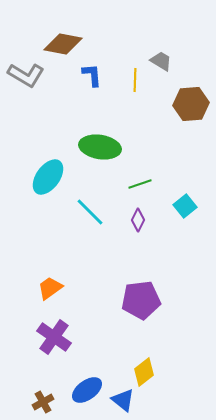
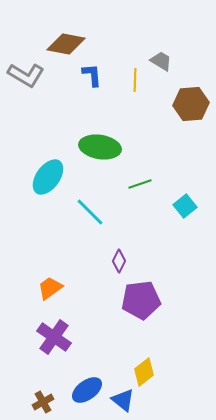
brown diamond: moved 3 px right
purple diamond: moved 19 px left, 41 px down
